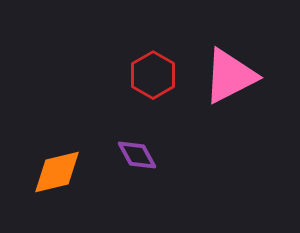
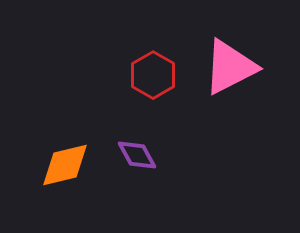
pink triangle: moved 9 px up
orange diamond: moved 8 px right, 7 px up
